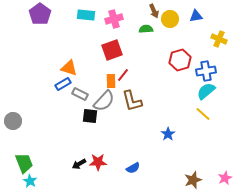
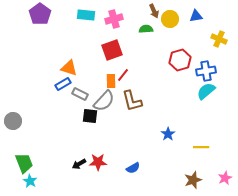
yellow line: moved 2 px left, 33 px down; rotated 42 degrees counterclockwise
